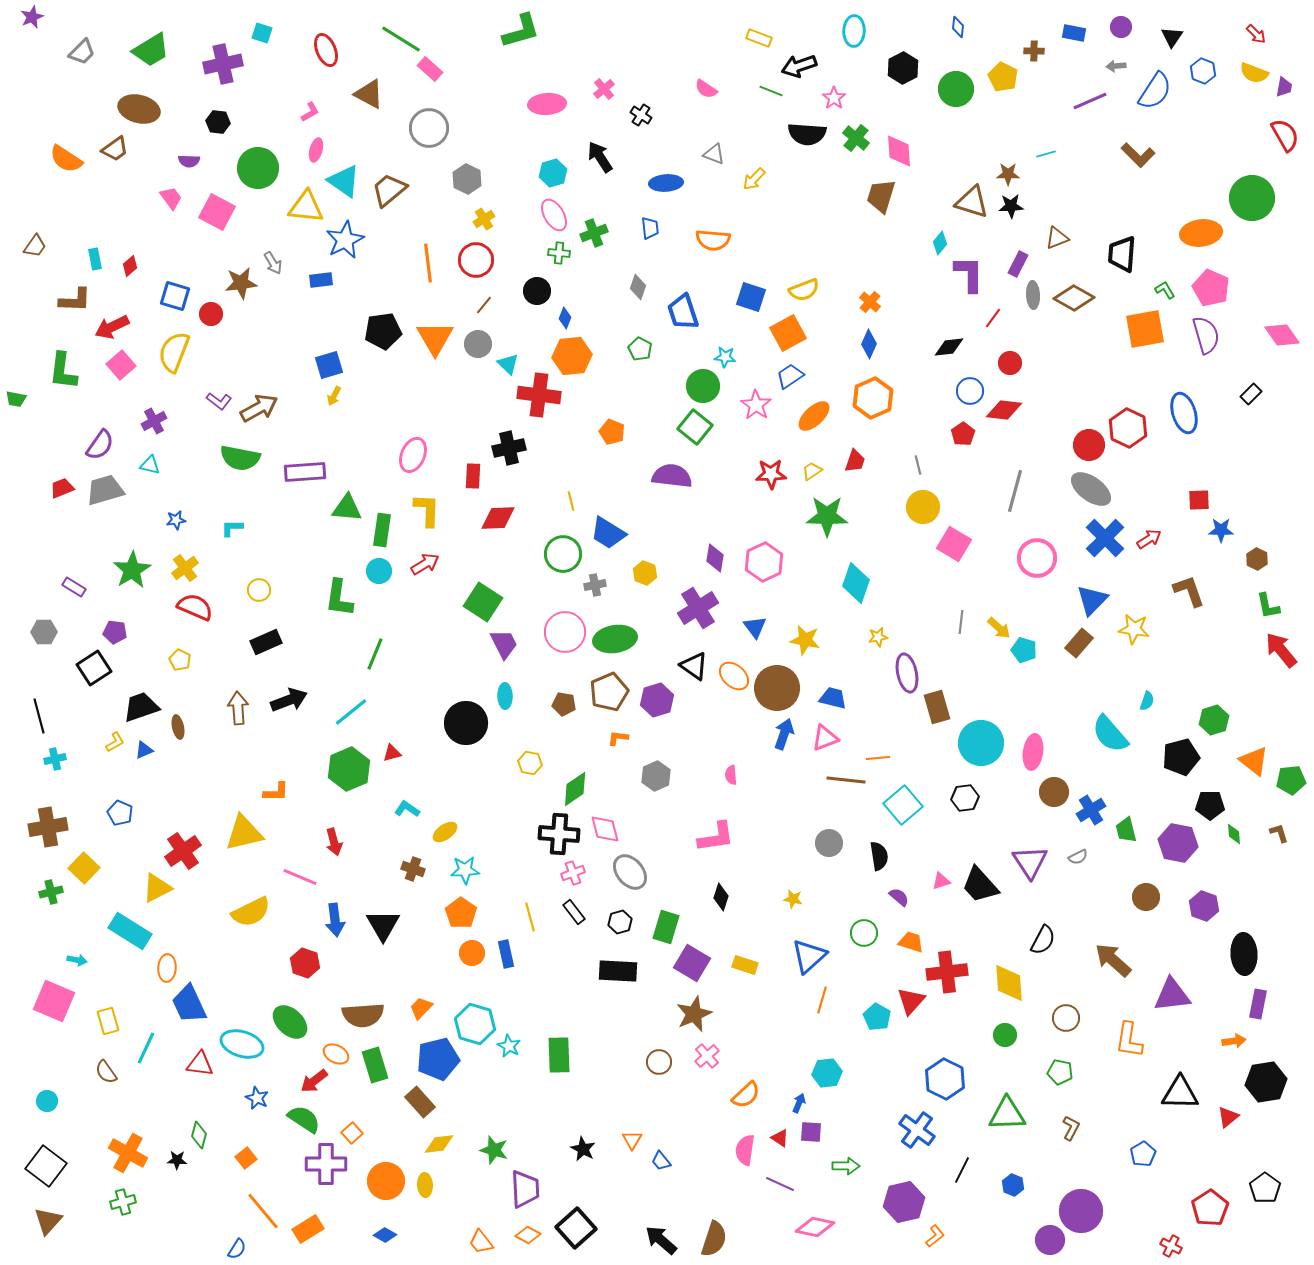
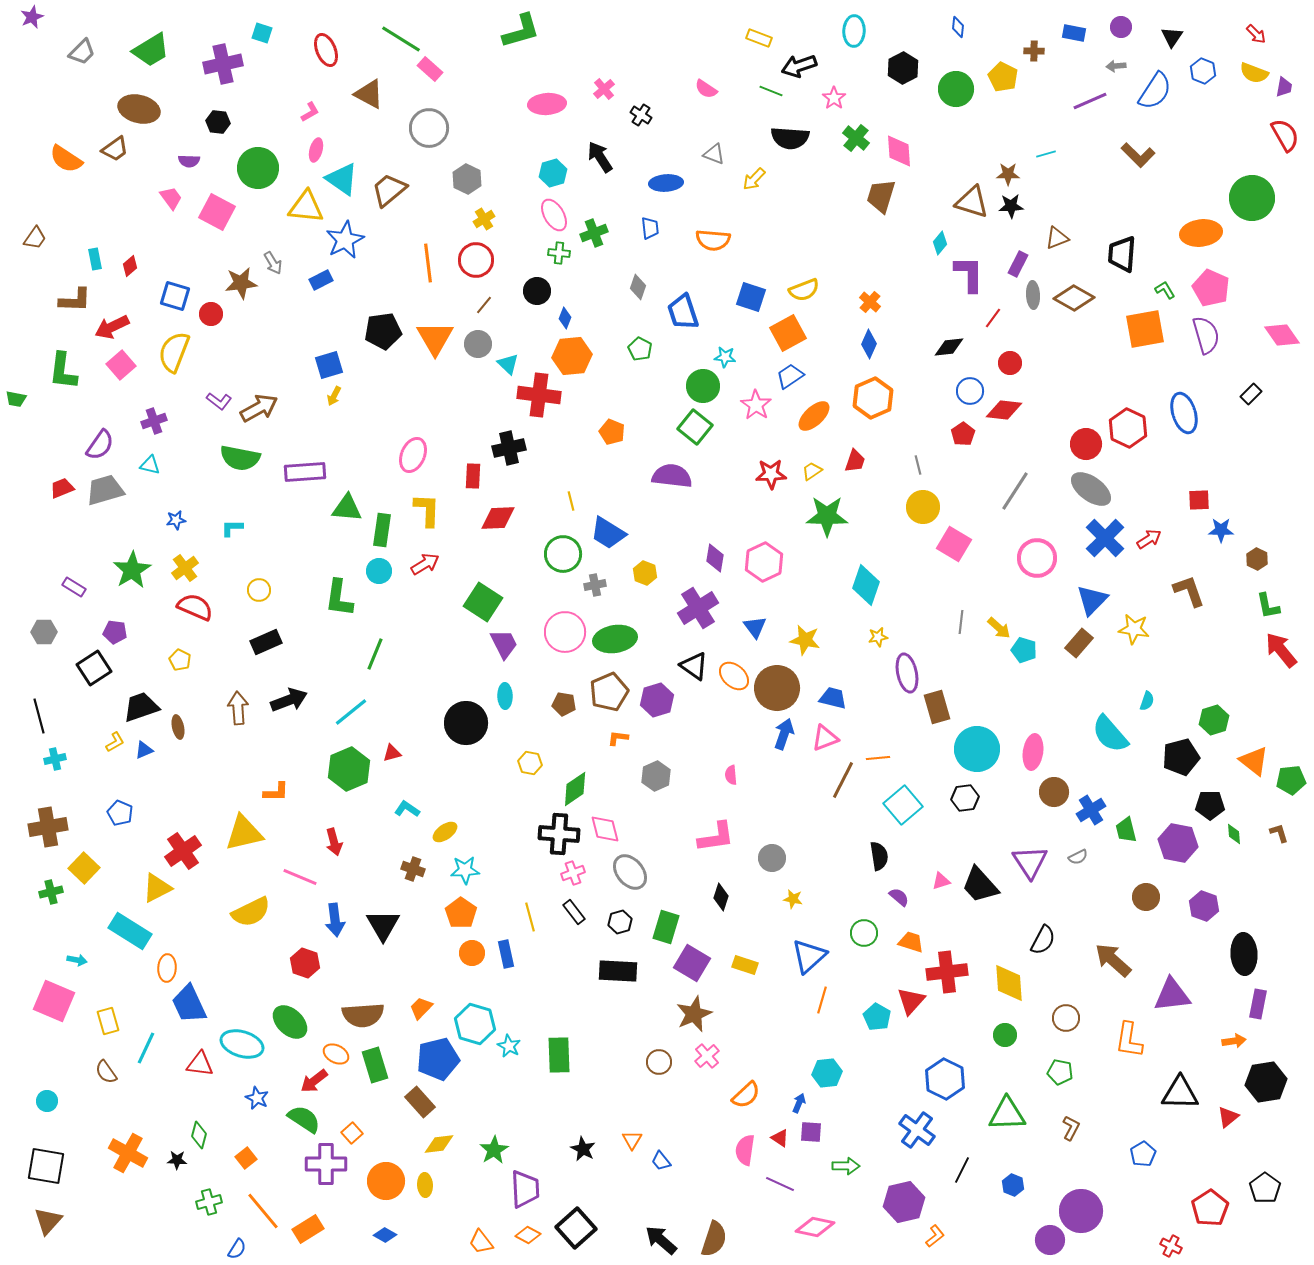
black semicircle at (807, 134): moved 17 px left, 4 px down
cyan triangle at (344, 181): moved 2 px left, 2 px up
brown trapezoid at (35, 246): moved 8 px up
blue rectangle at (321, 280): rotated 20 degrees counterclockwise
purple cross at (154, 421): rotated 10 degrees clockwise
red circle at (1089, 445): moved 3 px left, 1 px up
gray line at (1015, 491): rotated 18 degrees clockwise
cyan diamond at (856, 583): moved 10 px right, 2 px down
cyan circle at (981, 743): moved 4 px left, 6 px down
brown line at (846, 780): moved 3 px left; rotated 69 degrees counterclockwise
gray circle at (829, 843): moved 57 px left, 15 px down
green star at (494, 1150): rotated 24 degrees clockwise
black square at (46, 1166): rotated 27 degrees counterclockwise
green cross at (123, 1202): moved 86 px right
